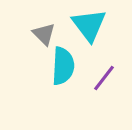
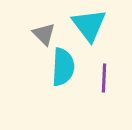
cyan semicircle: moved 1 px down
purple line: rotated 36 degrees counterclockwise
